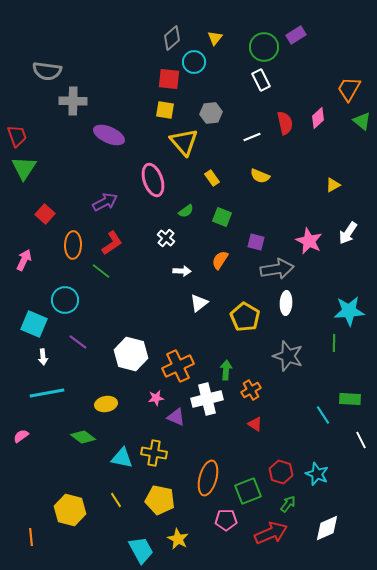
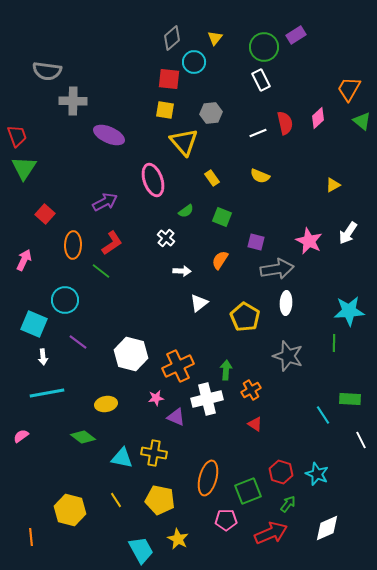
white line at (252, 137): moved 6 px right, 4 px up
